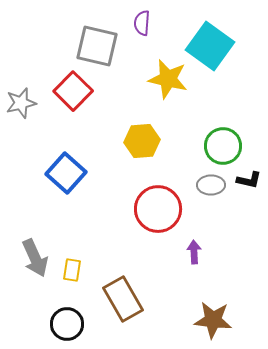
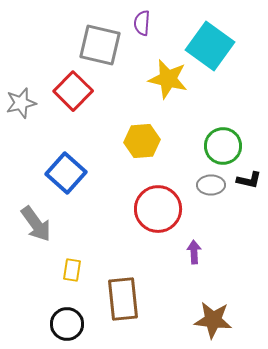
gray square: moved 3 px right, 1 px up
gray arrow: moved 1 px right, 34 px up; rotated 12 degrees counterclockwise
brown rectangle: rotated 24 degrees clockwise
